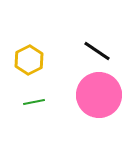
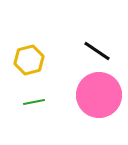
yellow hexagon: rotated 12 degrees clockwise
